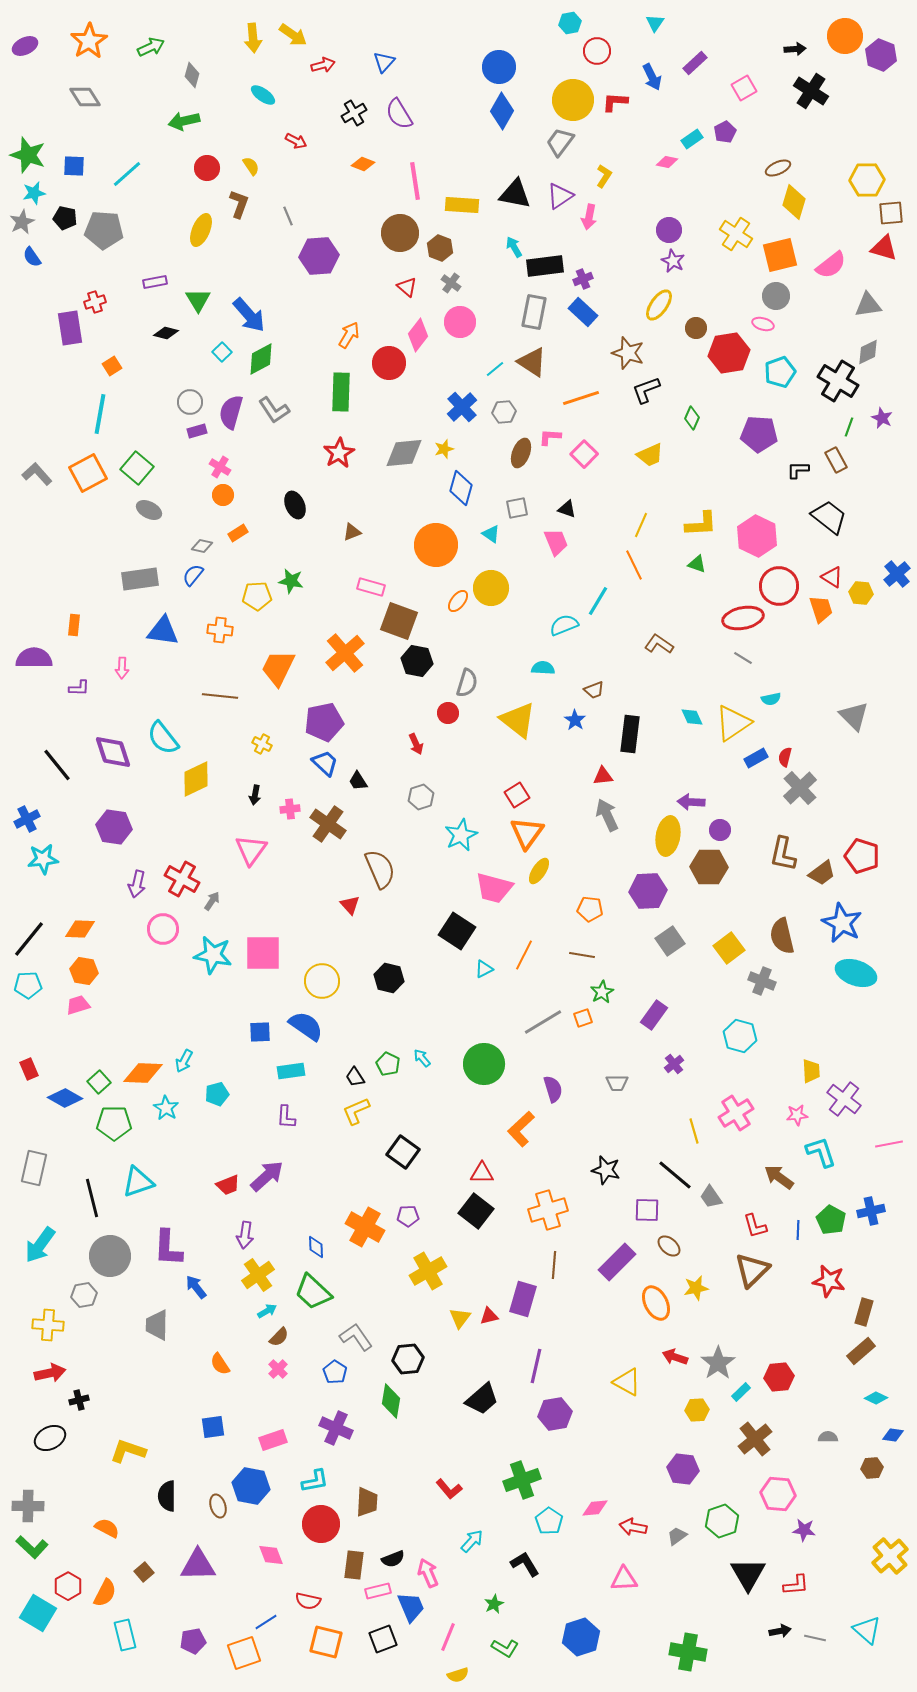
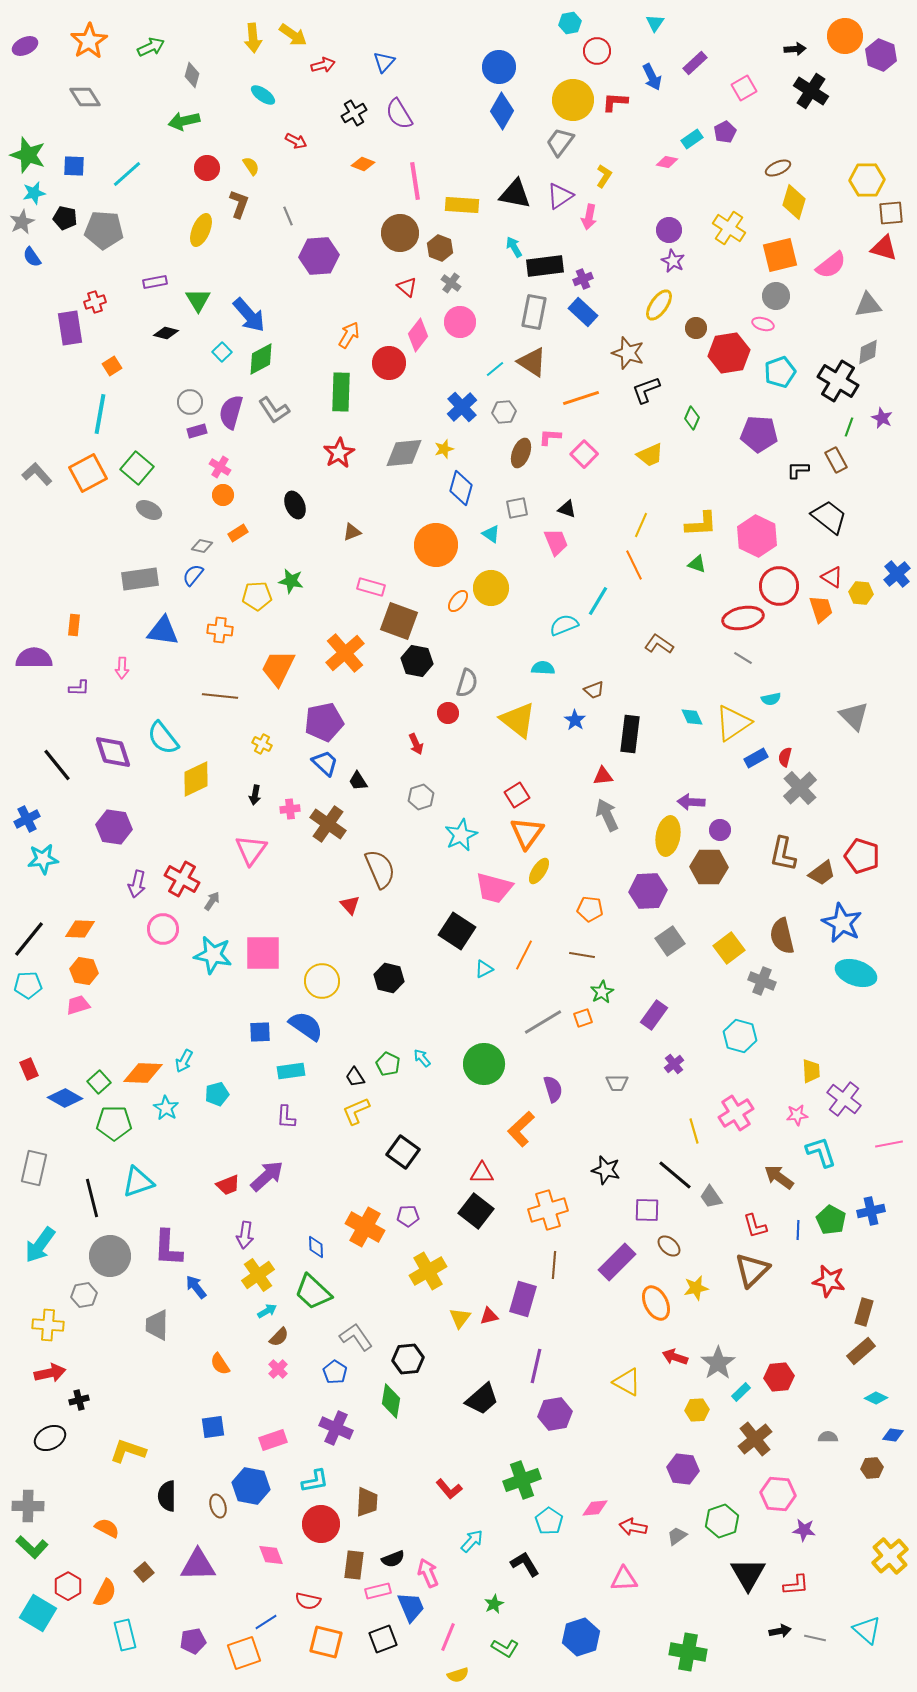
yellow cross at (736, 234): moved 7 px left, 6 px up
